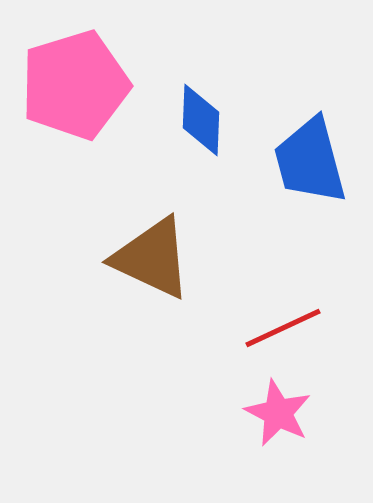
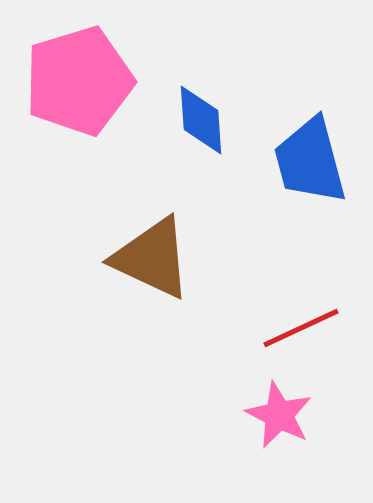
pink pentagon: moved 4 px right, 4 px up
blue diamond: rotated 6 degrees counterclockwise
red line: moved 18 px right
pink star: moved 1 px right, 2 px down
